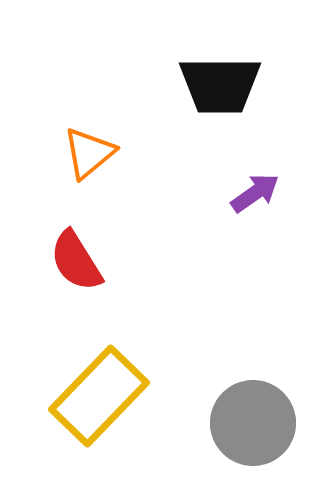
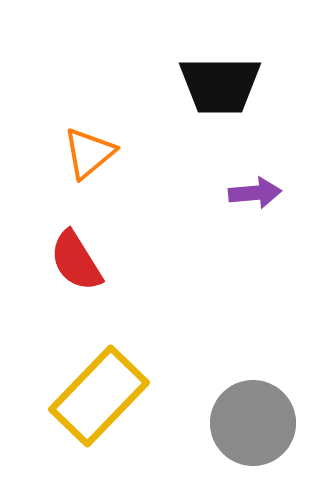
purple arrow: rotated 30 degrees clockwise
